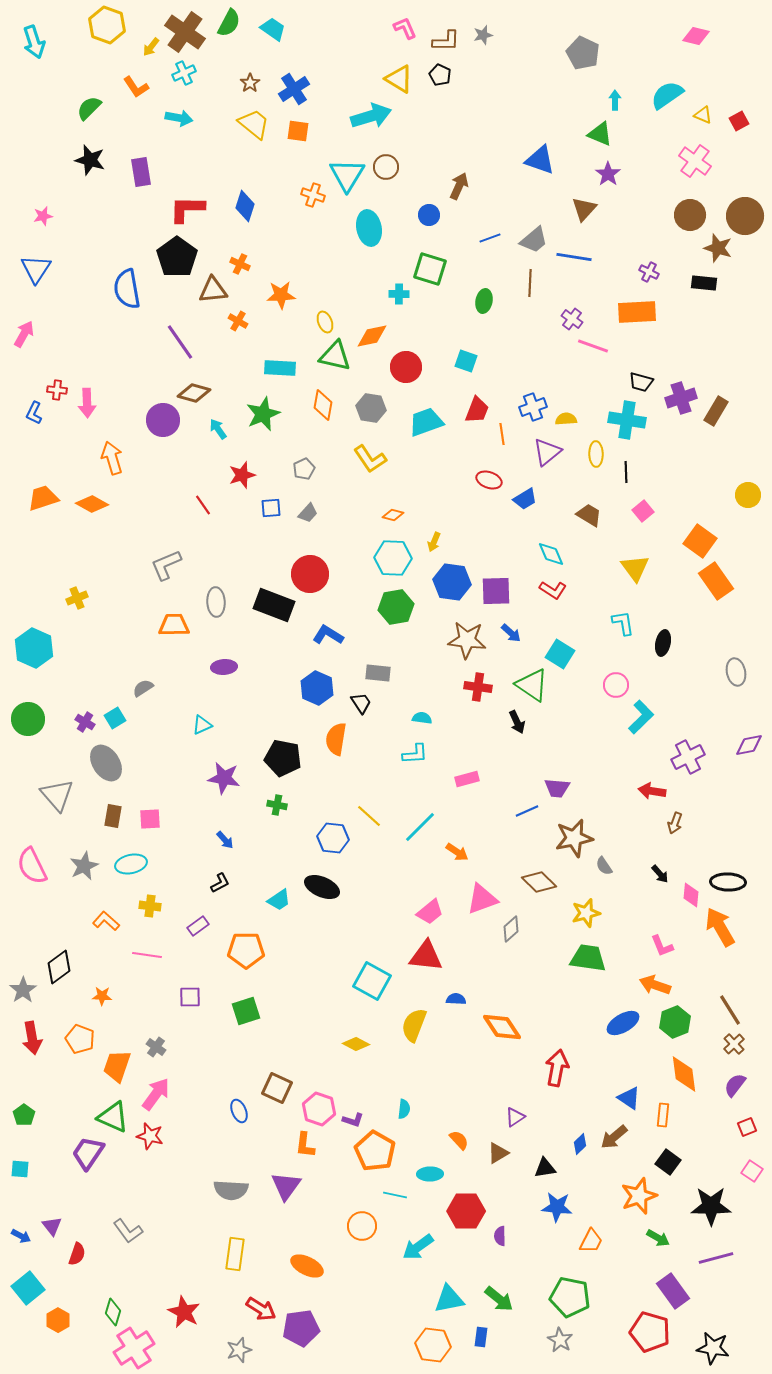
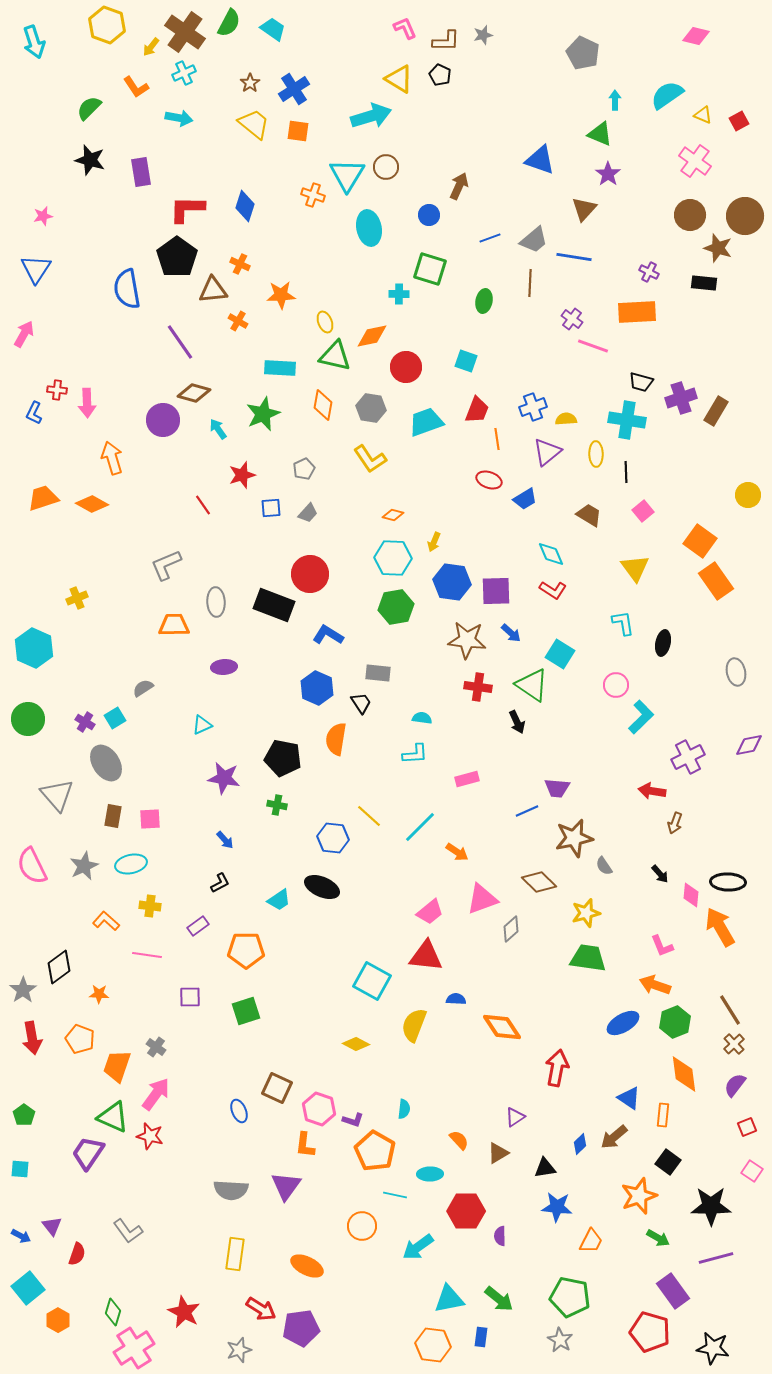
orange line at (502, 434): moved 5 px left, 5 px down
orange star at (102, 996): moved 3 px left, 2 px up
